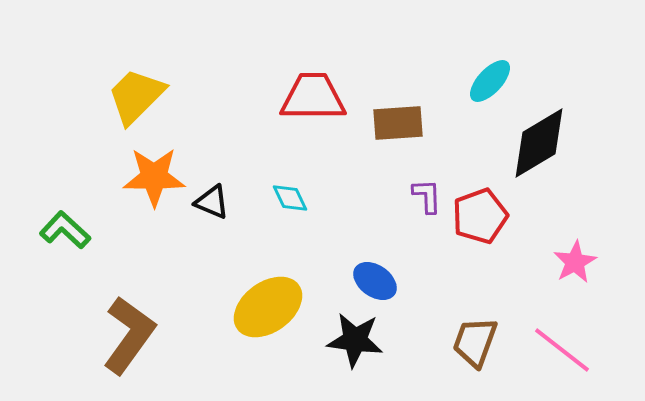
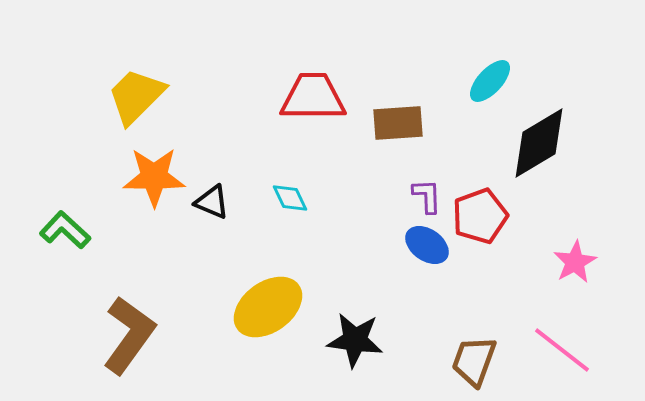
blue ellipse: moved 52 px right, 36 px up
brown trapezoid: moved 1 px left, 19 px down
